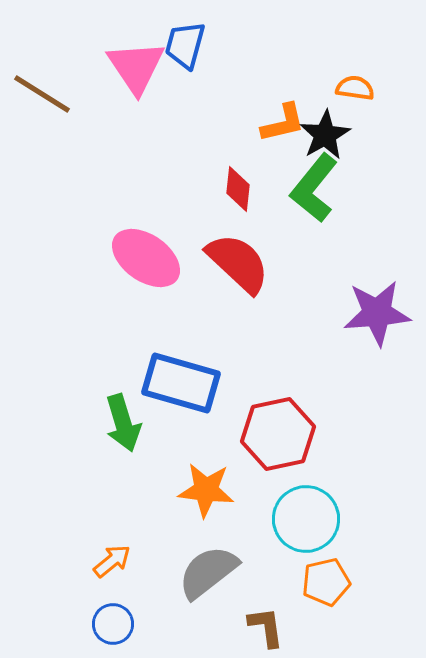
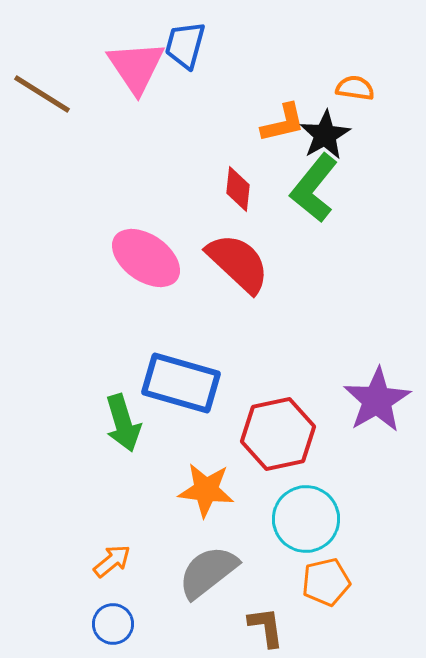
purple star: moved 87 px down; rotated 26 degrees counterclockwise
